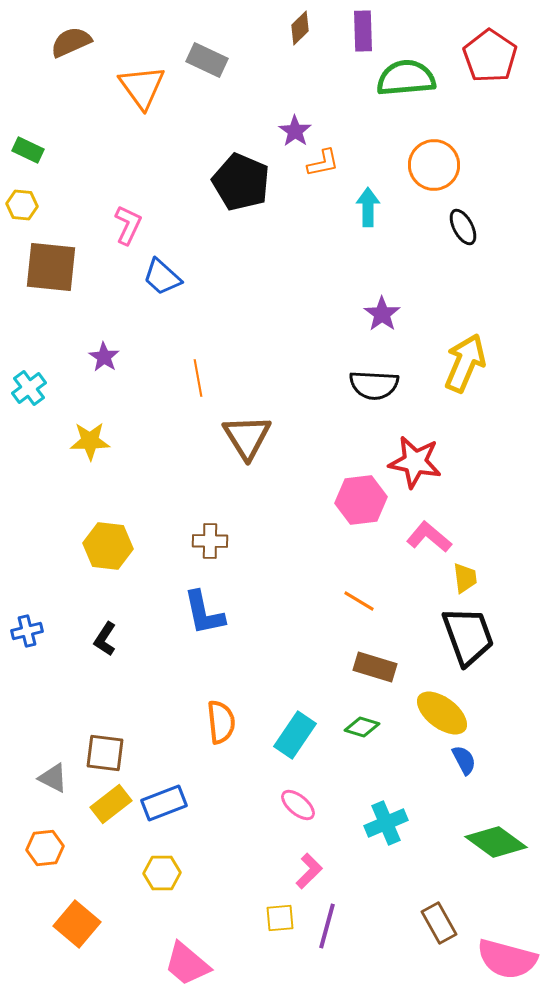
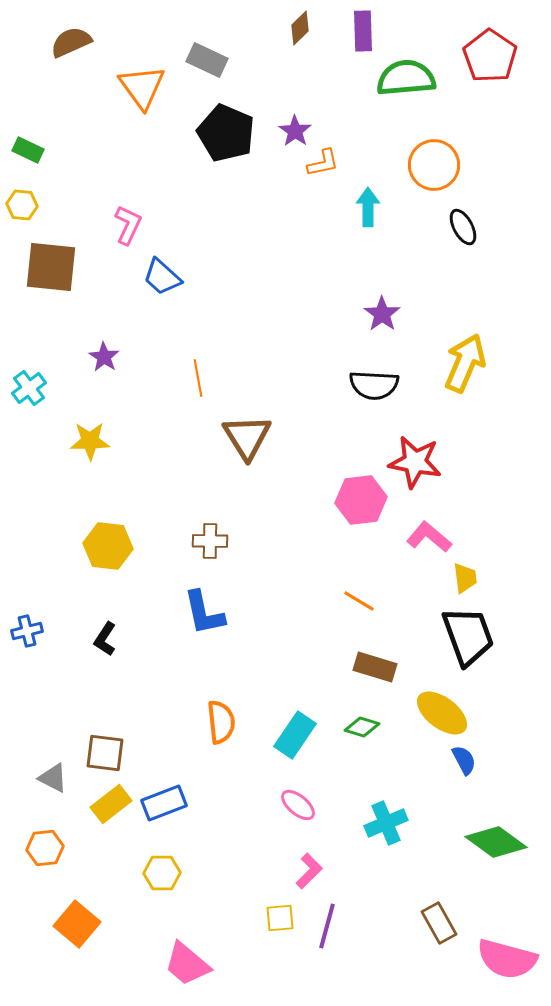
black pentagon at (241, 182): moved 15 px left, 49 px up
